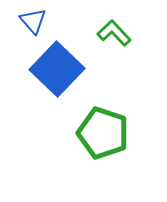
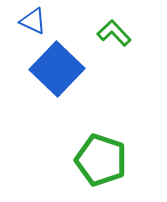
blue triangle: rotated 24 degrees counterclockwise
green pentagon: moved 2 px left, 27 px down
